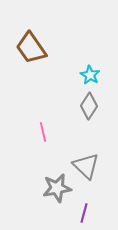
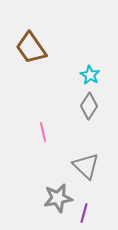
gray star: moved 1 px right, 10 px down
